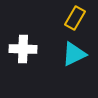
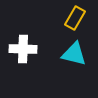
cyan triangle: rotated 40 degrees clockwise
